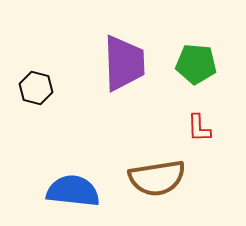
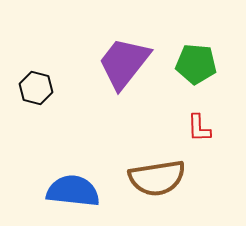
purple trapezoid: rotated 140 degrees counterclockwise
